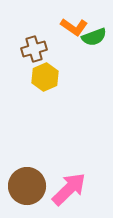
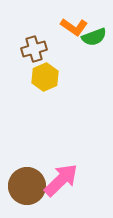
pink arrow: moved 8 px left, 9 px up
